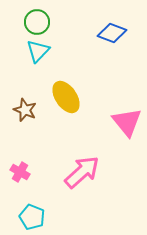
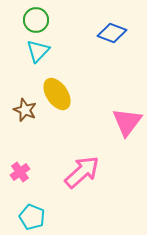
green circle: moved 1 px left, 2 px up
yellow ellipse: moved 9 px left, 3 px up
pink triangle: rotated 16 degrees clockwise
pink cross: rotated 24 degrees clockwise
